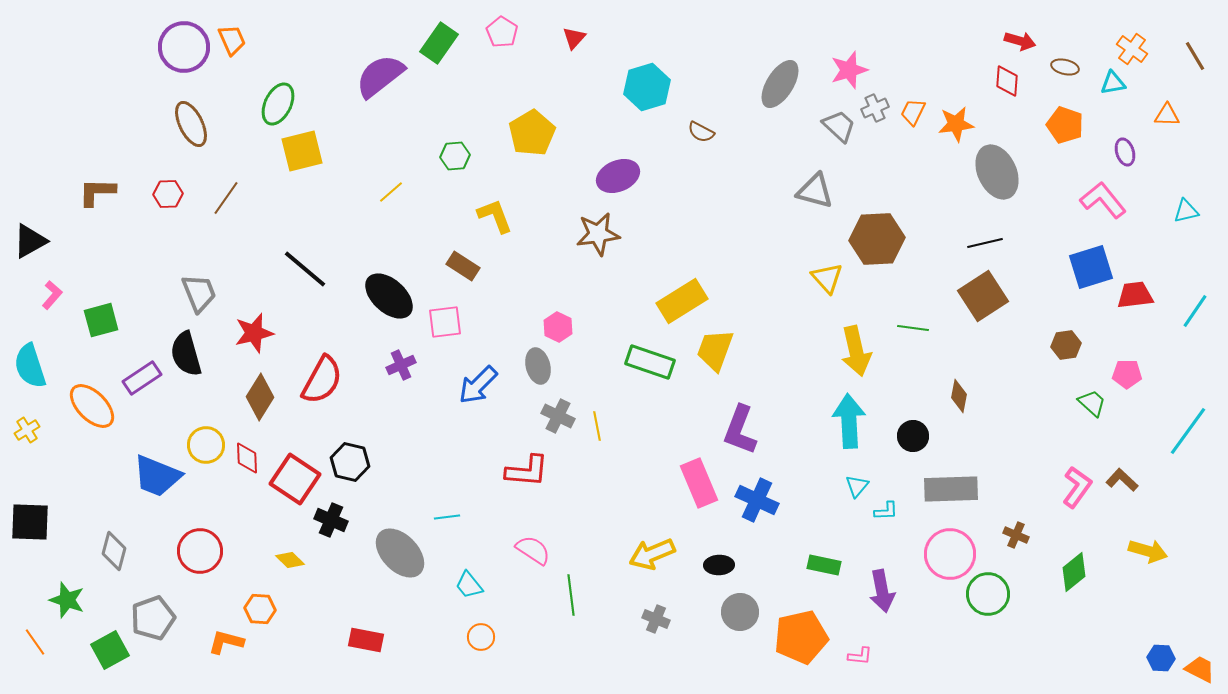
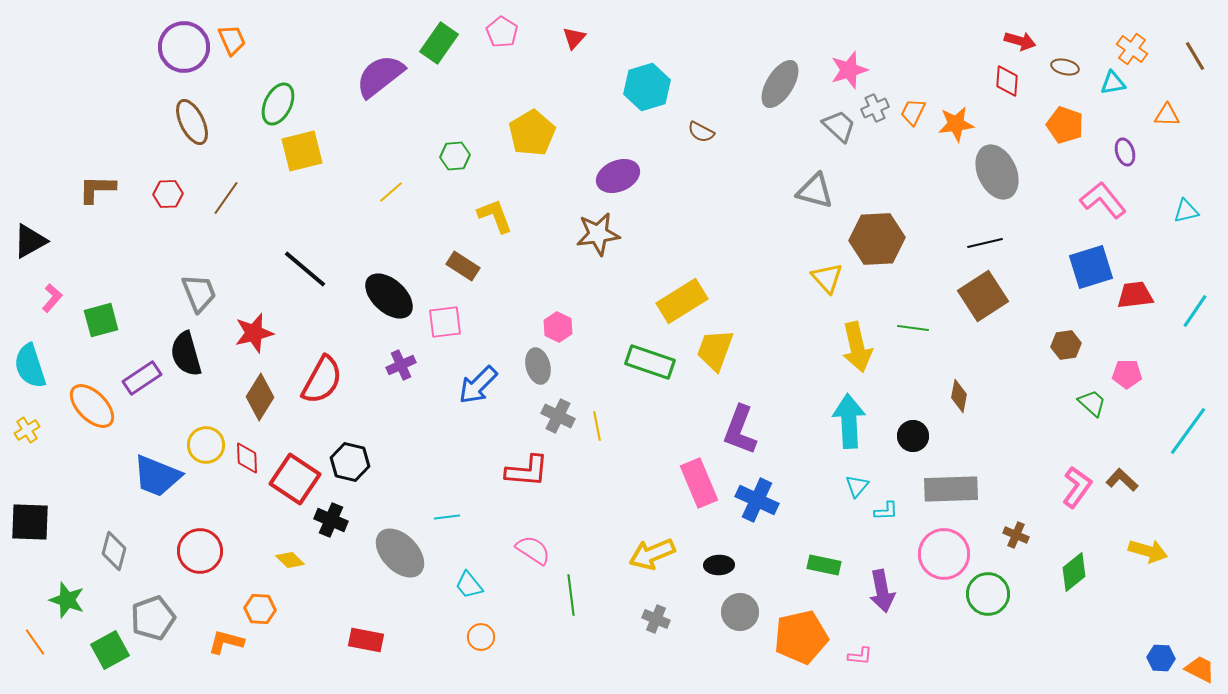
brown ellipse at (191, 124): moved 1 px right, 2 px up
brown L-shape at (97, 192): moved 3 px up
pink L-shape at (52, 295): moved 3 px down
yellow arrow at (856, 351): moved 1 px right, 4 px up
pink circle at (950, 554): moved 6 px left
